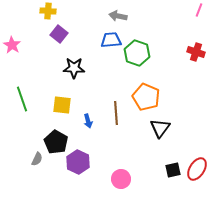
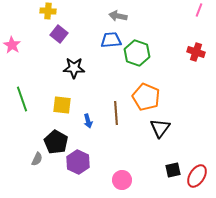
red ellipse: moved 7 px down
pink circle: moved 1 px right, 1 px down
